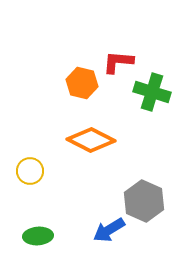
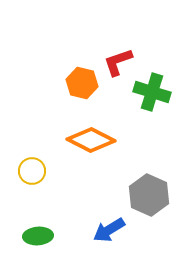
red L-shape: rotated 24 degrees counterclockwise
yellow circle: moved 2 px right
gray hexagon: moved 5 px right, 6 px up
